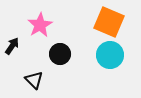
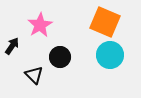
orange square: moved 4 px left
black circle: moved 3 px down
black triangle: moved 5 px up
